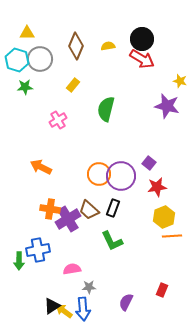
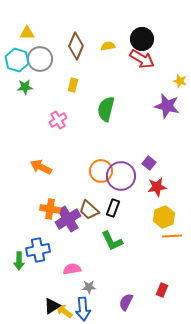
yellow rectangle: rotated 24 degrees counterclockwise
orange circle: moved 2 px right, 3 px up
